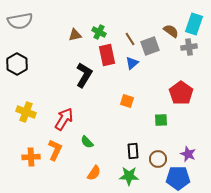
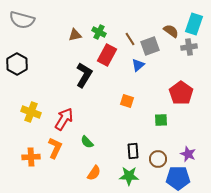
gray semicircle: moved 2 px right, 1 px up; rotated 25 degrees clockwise
red rectangle: rotated 40 degrees clockwise
blue triangle: moved 6 px right, 2 px down
yellow cross: moved 5 px right
orange L-shape: moved 2 px up
